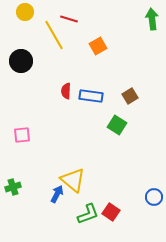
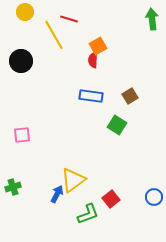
red semicircle: moved 27 px right, 31 px up
yellow triangle: rotated 44 degrees clockwise
red square: moved 13 px up; rotated 18 degrees clockwise
